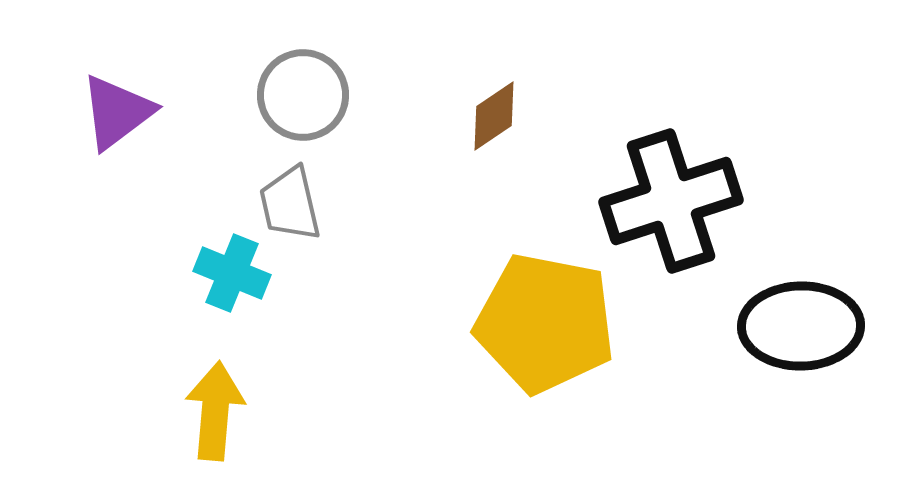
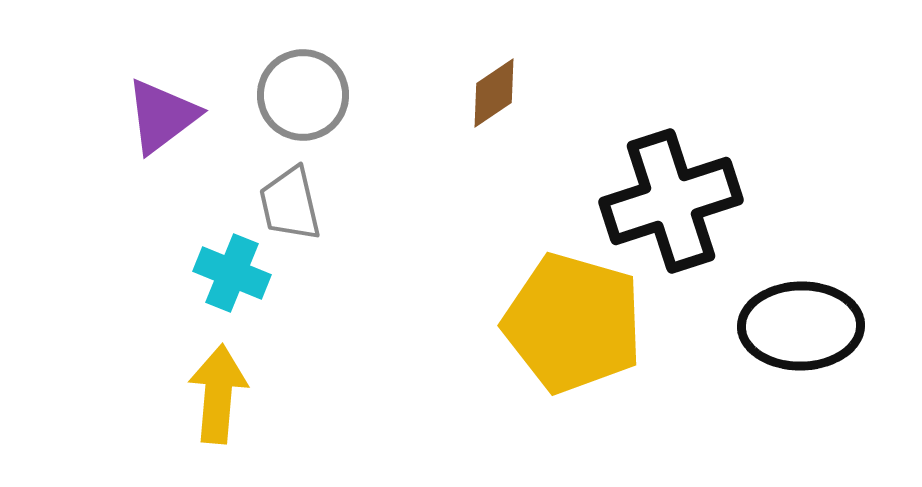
purple triangle: moved 45 px right, 4 px down
brown diamond: moved 23 px up
yellow pentagon: moved 28 px right; rotated 5 degrees clockwise
yellow arrow: moved 3 px right, 17 px up
